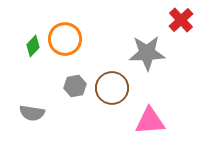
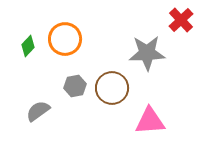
green diamond: moved 5 px left
gray semicircle: moved 6 px right, 2 px up; rotated 135 degrees clockwise
